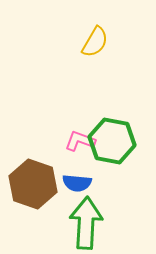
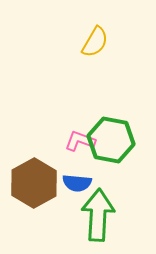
green hexagon: moved 1 px left, 1 px up
brown hexagon: moved 1 px right, 1 px up; rotated 12 degrees clockwise
green arrow: moved 12 px right, 8 px up
